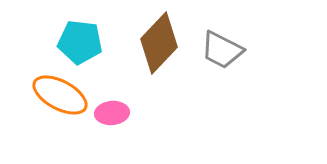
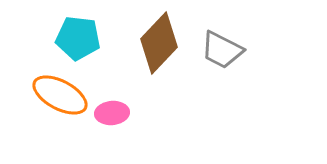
cyan pentagon: moved 2 px left, 4 px up
